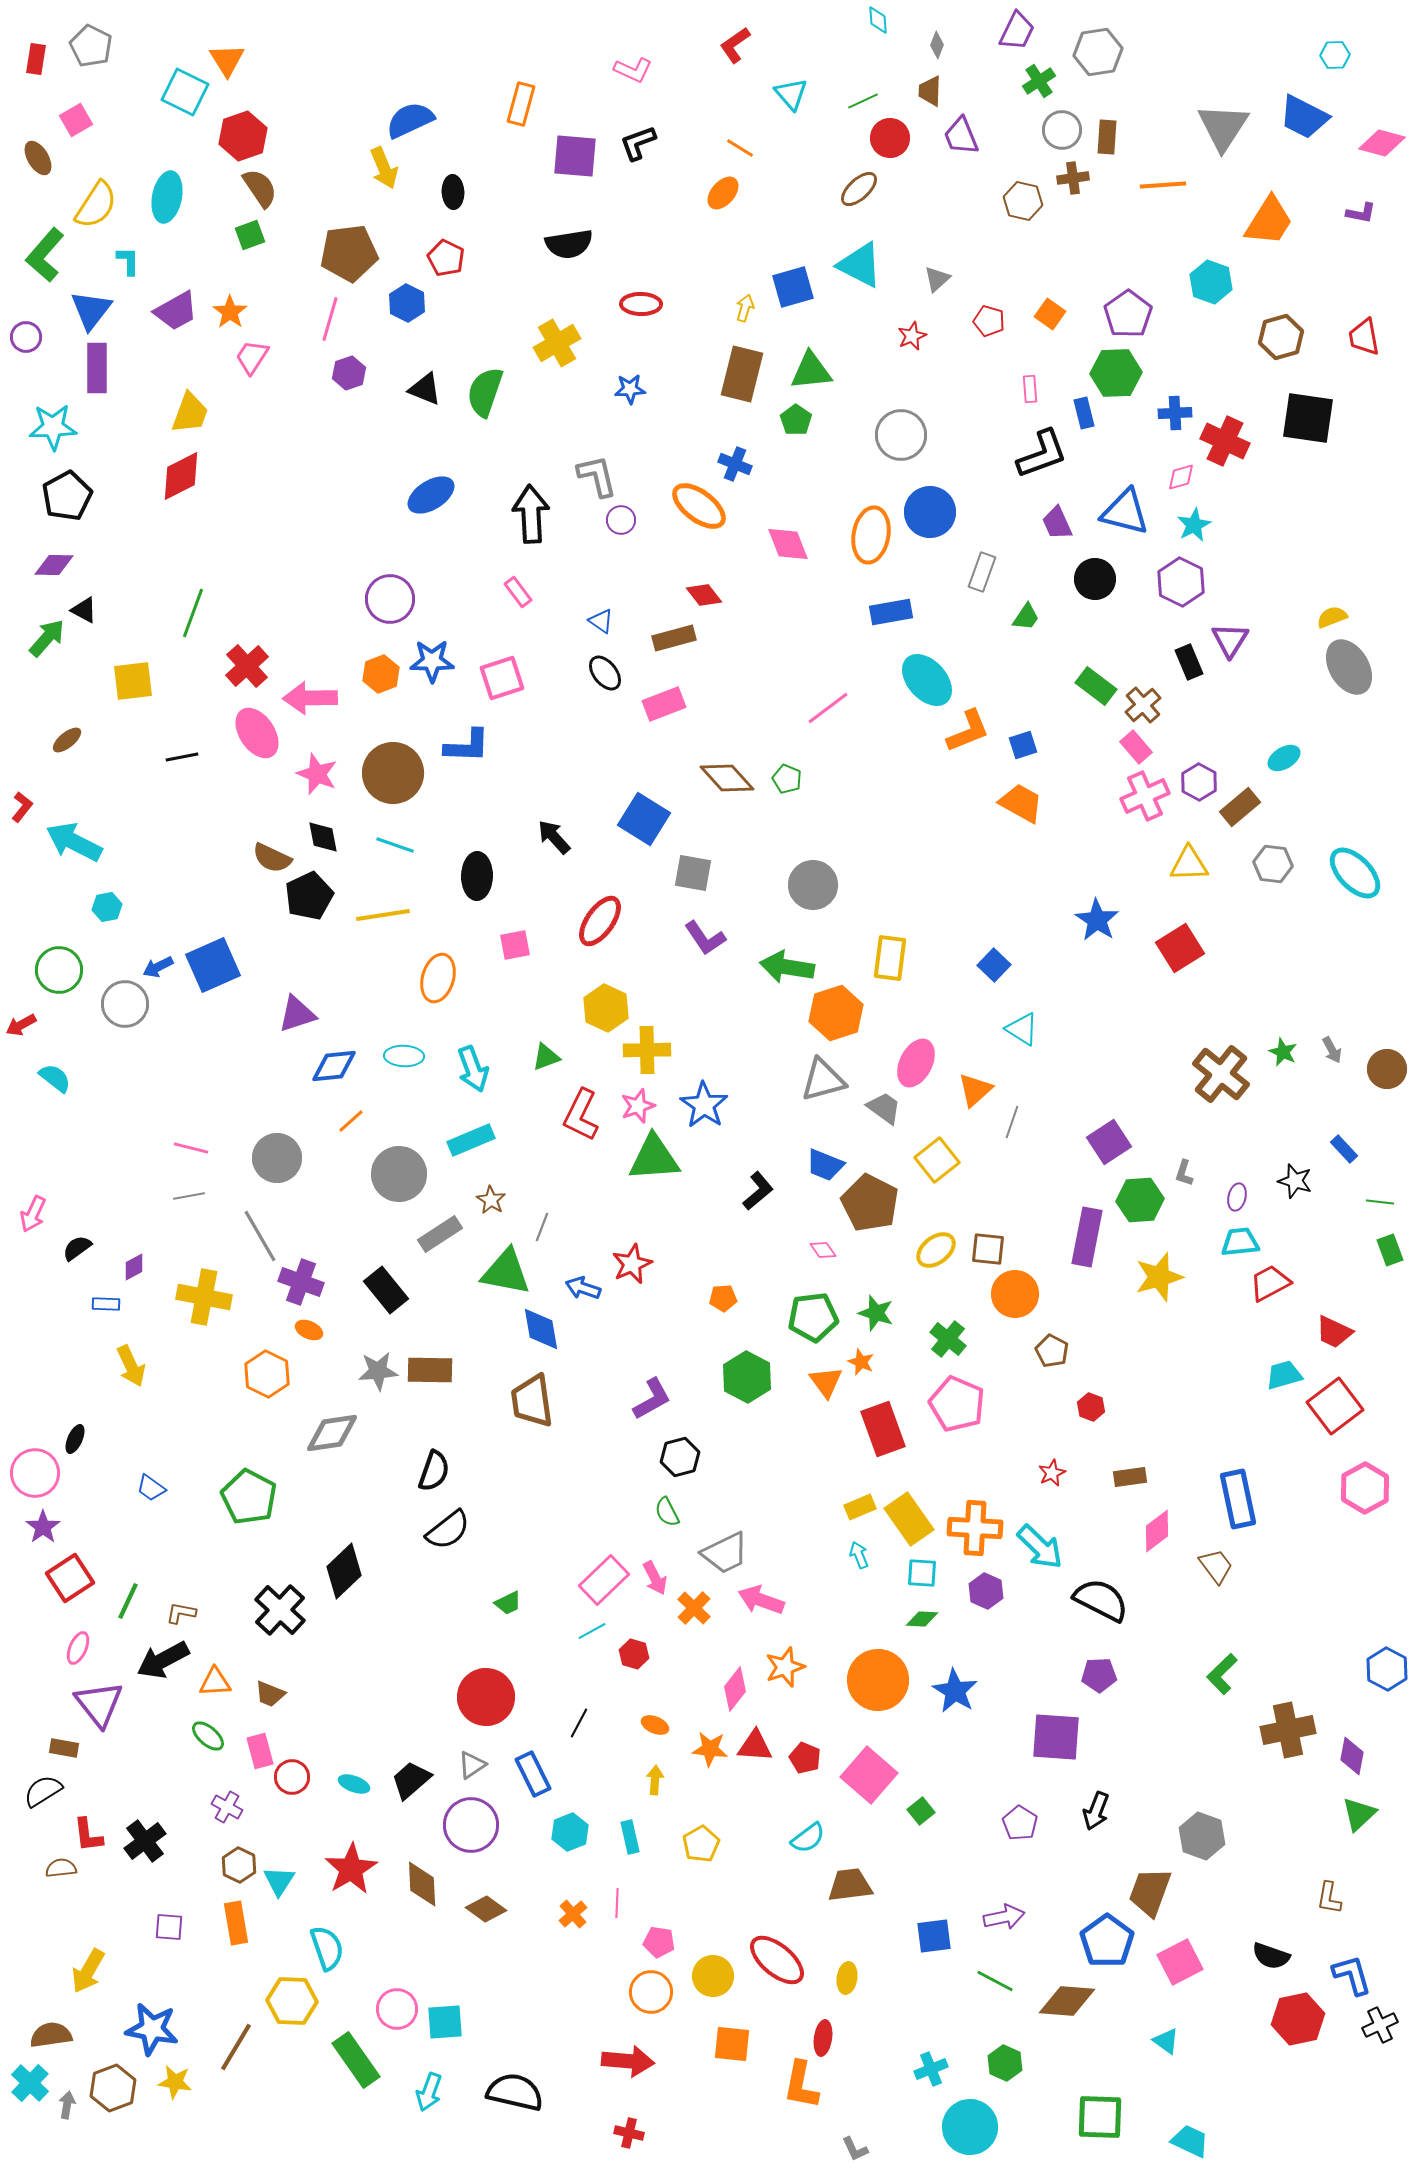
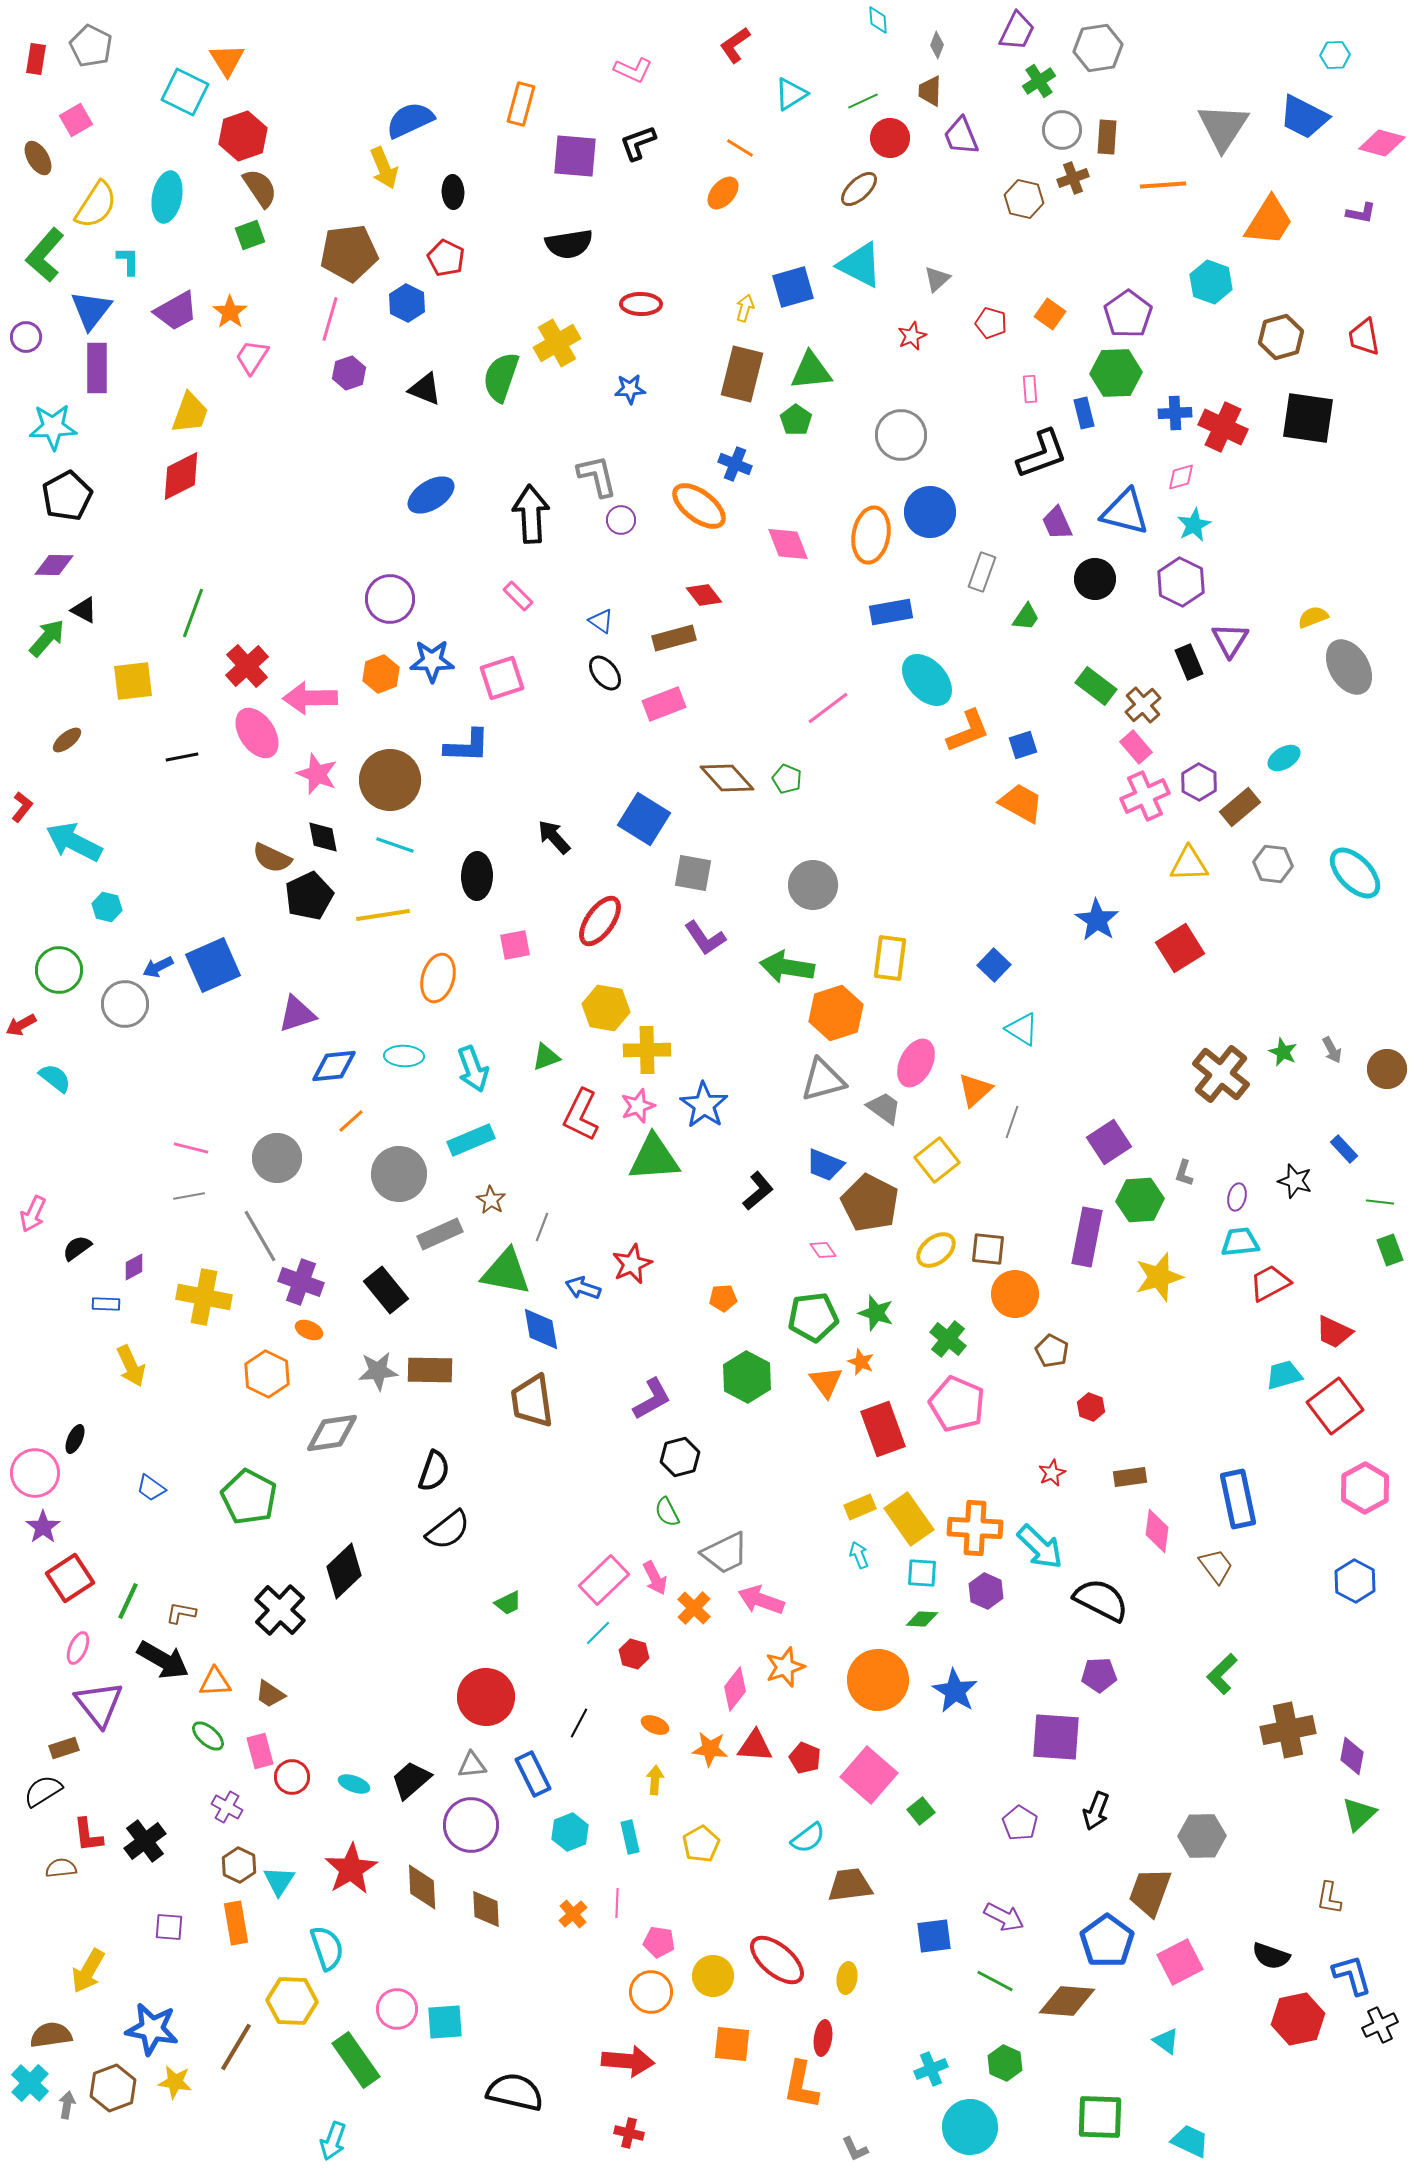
gray hexagon at (1098, 52): moved 4 px up
cyan triangle at (791, 94): rotated 39 degrees clockwise
brown cross at (1073, 178): rotated 12 degrees counterclockwise
brown hexagon at (1023, 201): moved 1 px right, 2 px up
red pentagon at (989, 321): moved 2 px right, 2 px down
green semicircle at (485, 392): moved 16 px right, 15 px up
red cross at (1225, 441): moved 2 px left, 14 px up
pink rectangle at (518, 592): moved 4 px down; rotated 8 degrees counterclockwise
yellow semicircle at (1332, 617): moved 19 px left
brown circle at (393, 773): moved 3 px left, 7 px down
cyan hexagon at (107, 907): rotated 24 degrees clockwise
yellow hexagon at (606, 1008): rotated 15 degrees counterclockwise
gray rectangle at (440, 1234): rotated 9 degrees clockwise
pink diamond at (1157, 1531): rotated 45 degrees counterclockwise
cyan line at (592, 1631): moved 6 px right, 2 px down; rotated 16 degrees counterclockwise
black arrow at (163, 1660): rotated 122 degrees counterclockwise
blue hexagon at (1387, 1669): moved 32 px left, 88 px up
brown trapezoid at (270, 1694): rotated 12 degrees clockwise
brown rectangle at (64, 1748): rotated 28 degrees counterclockwise
gray triangle at (472, 1765): rotated 28 degrees clockwise
gray hexagon at (1202, 1836): rotated 21 degrees counterclockwise
brown diamond at (422, 1884): moved 3 px down
brown diamond at (486, 1909): rotated 51 degrees clockwise
purple arrow at (1004, 1917): rotated 39 degrees clockwise
cyan arrow at (429, 2092): moved 96 px left, 49 px down
